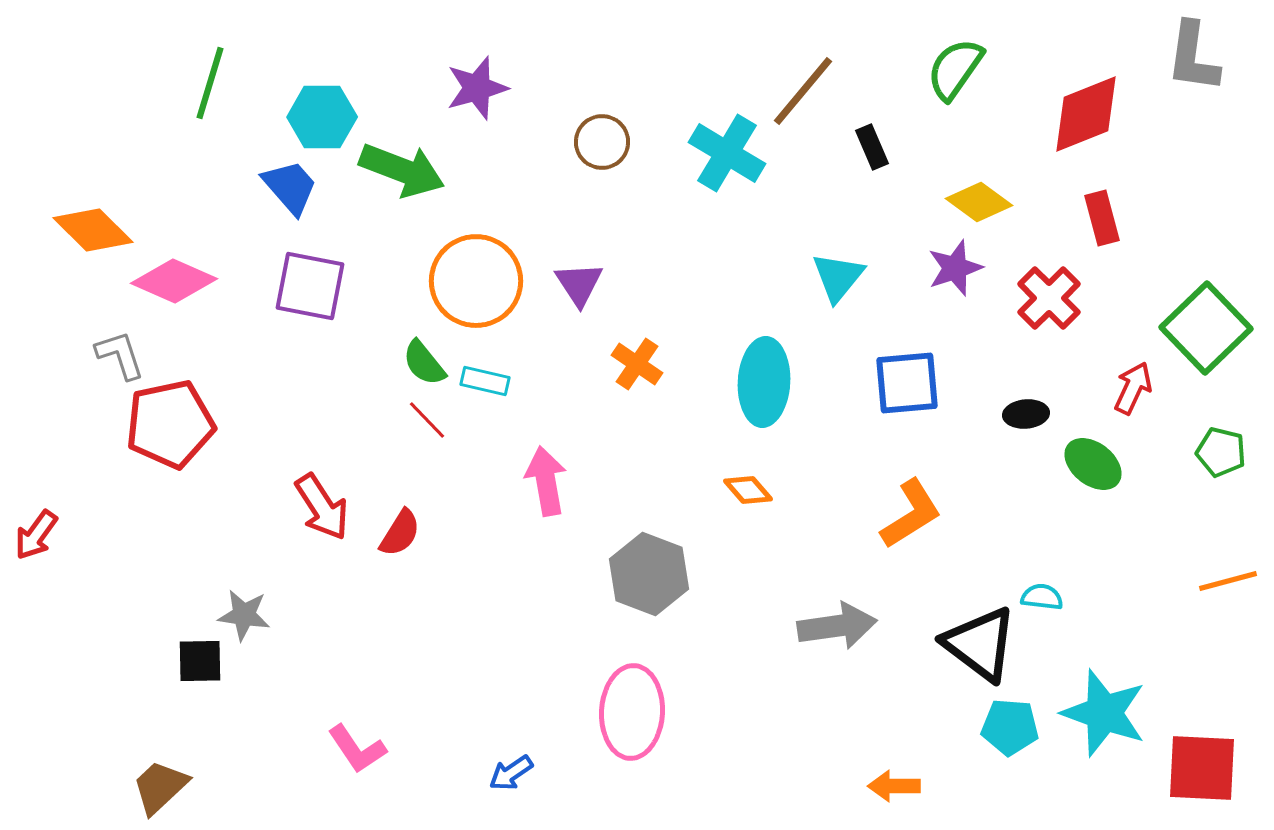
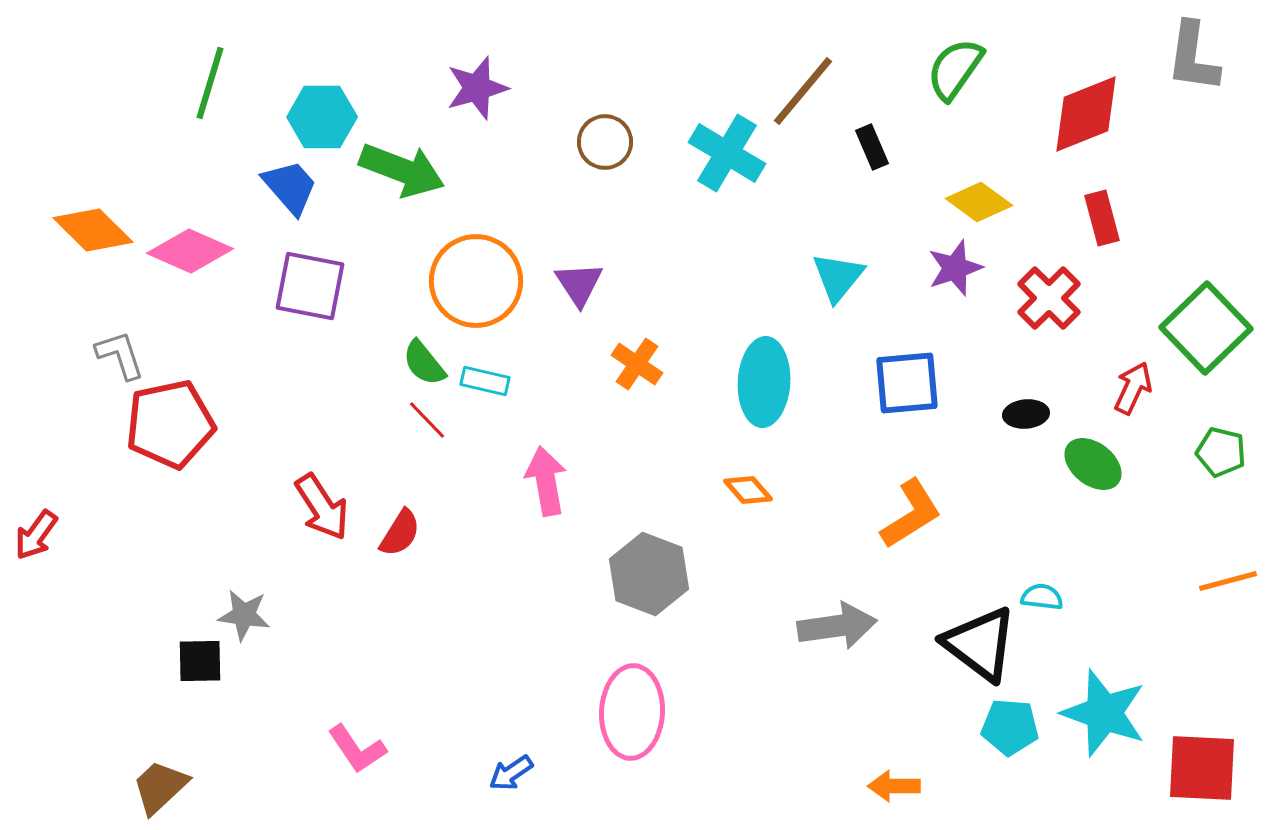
brown circle at (602, 142): moved 3 px right
pink diamond at (174, 281): moved 16 px right, 30 px up
